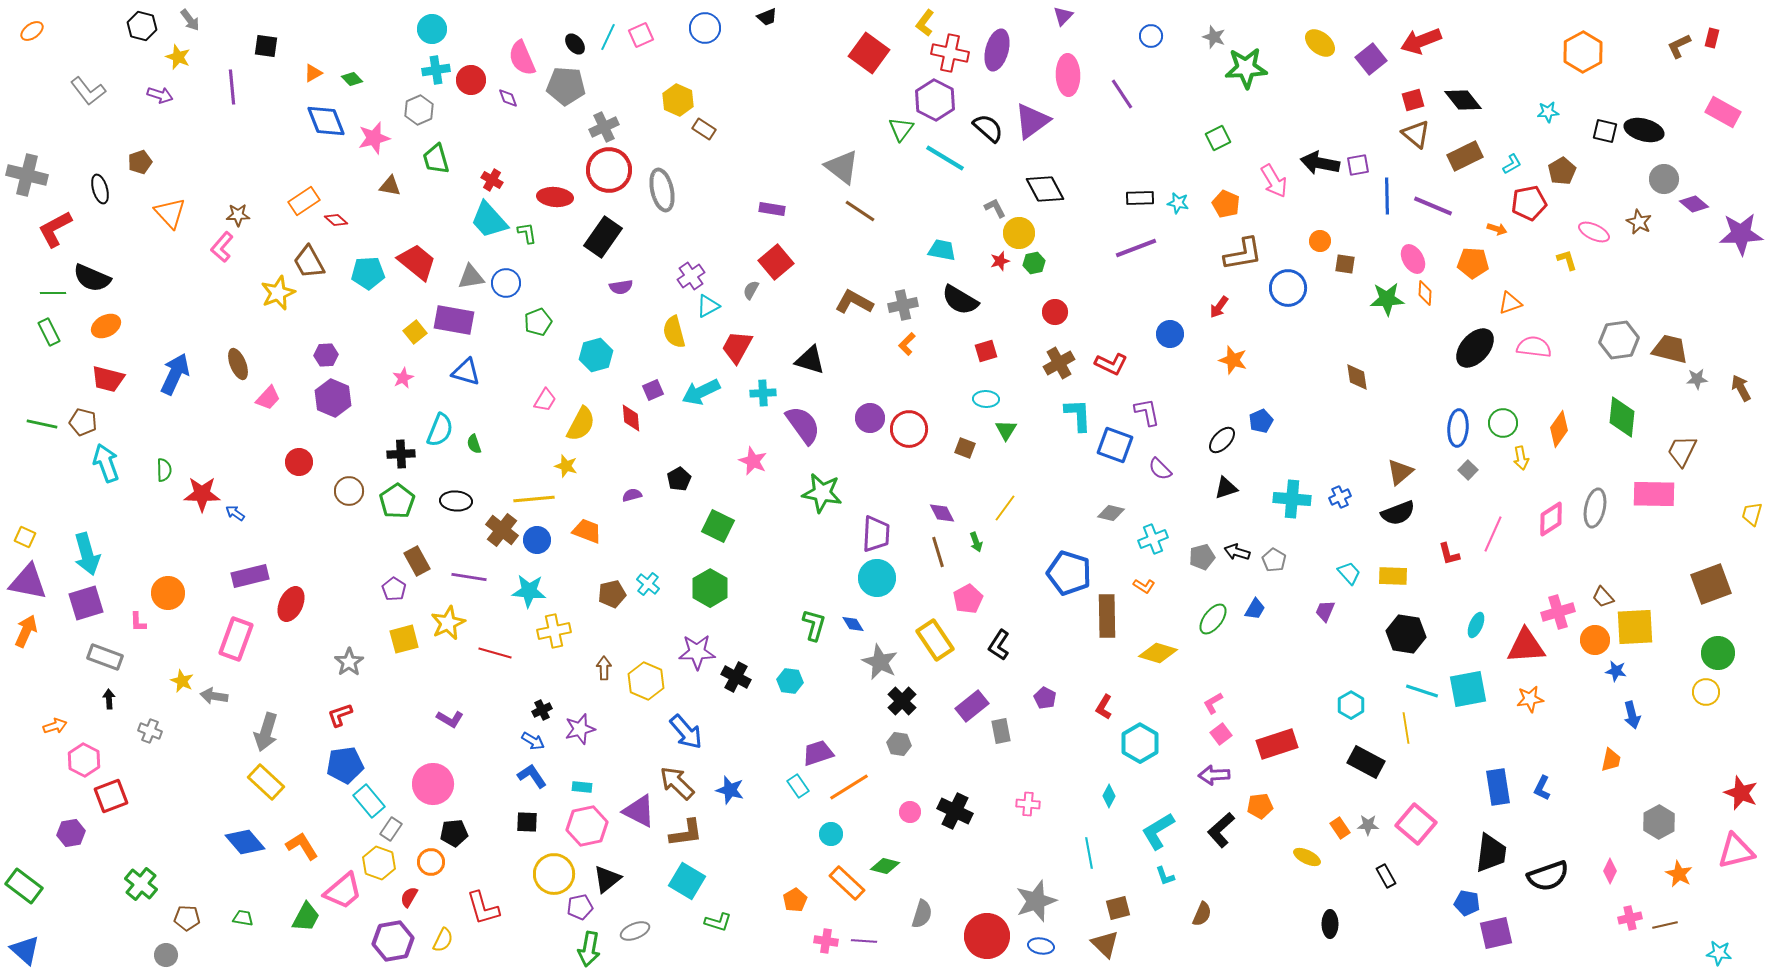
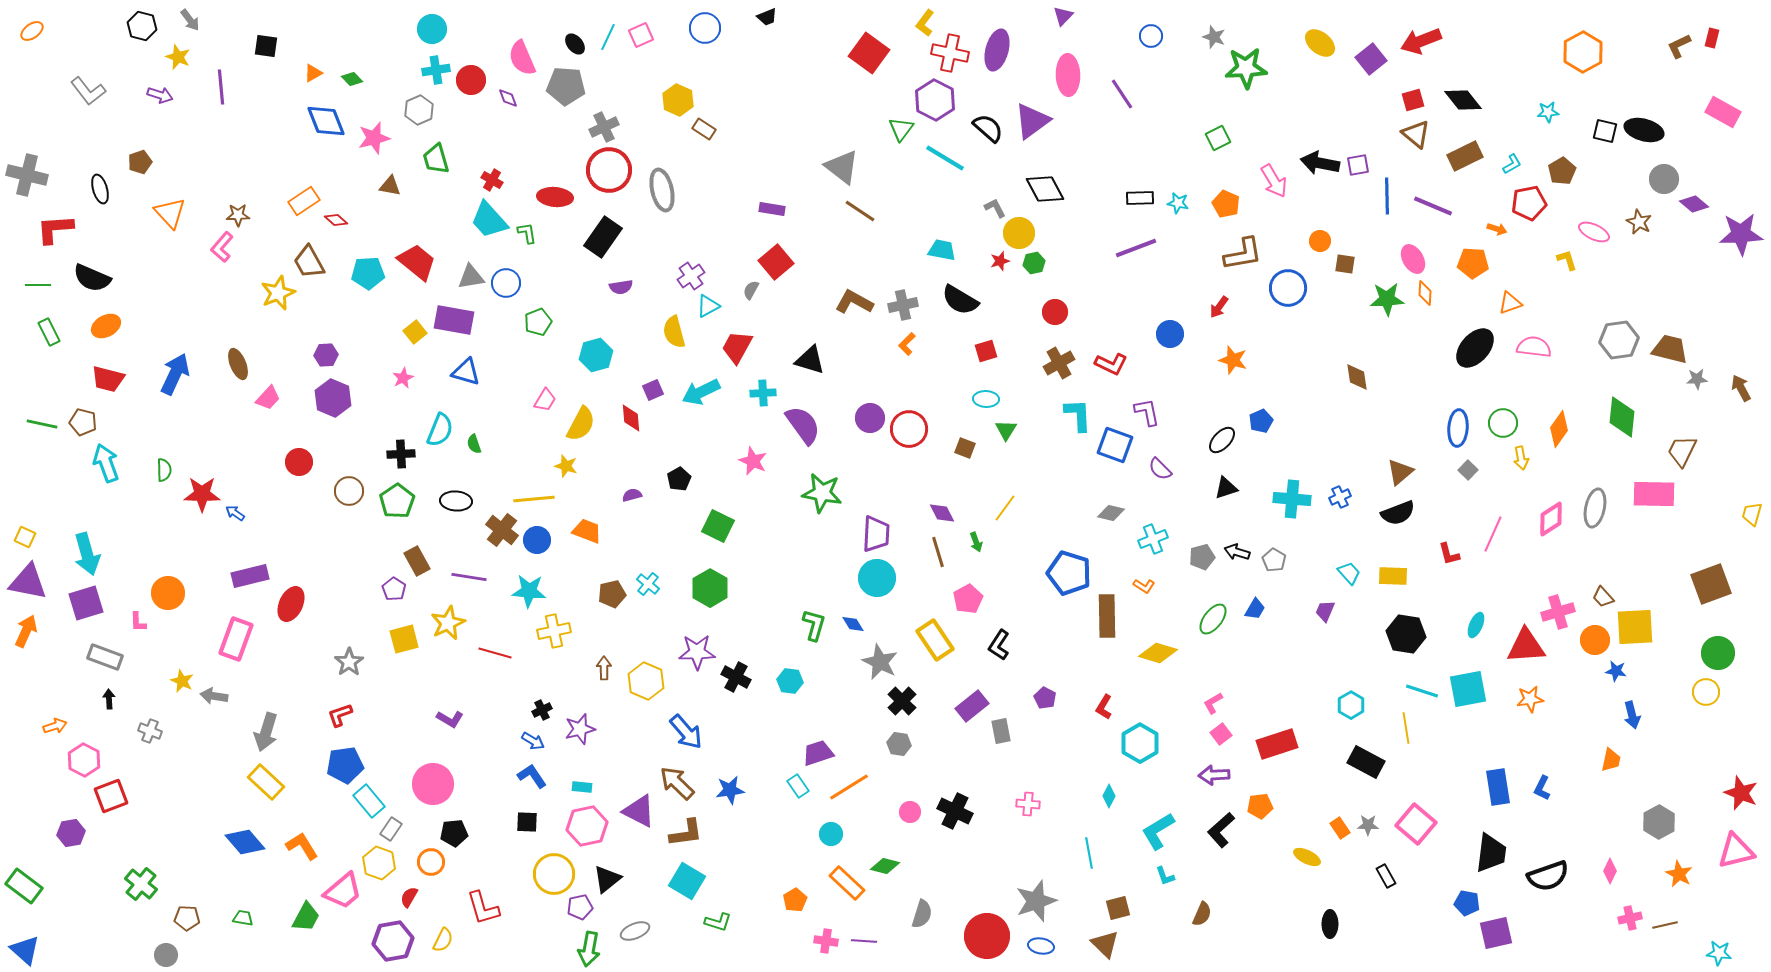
purple line at (232, 87): moved 11 px left
red L-shape at (55, 229): rotated 24 degrees clockwise
green line at (53, 293): moved 15 px left, 8 px up
blue star at (730, 790): rotated 24 degrees counterclockwise
